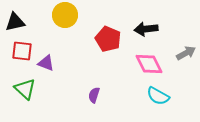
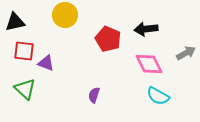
red square: moved 2 px right
